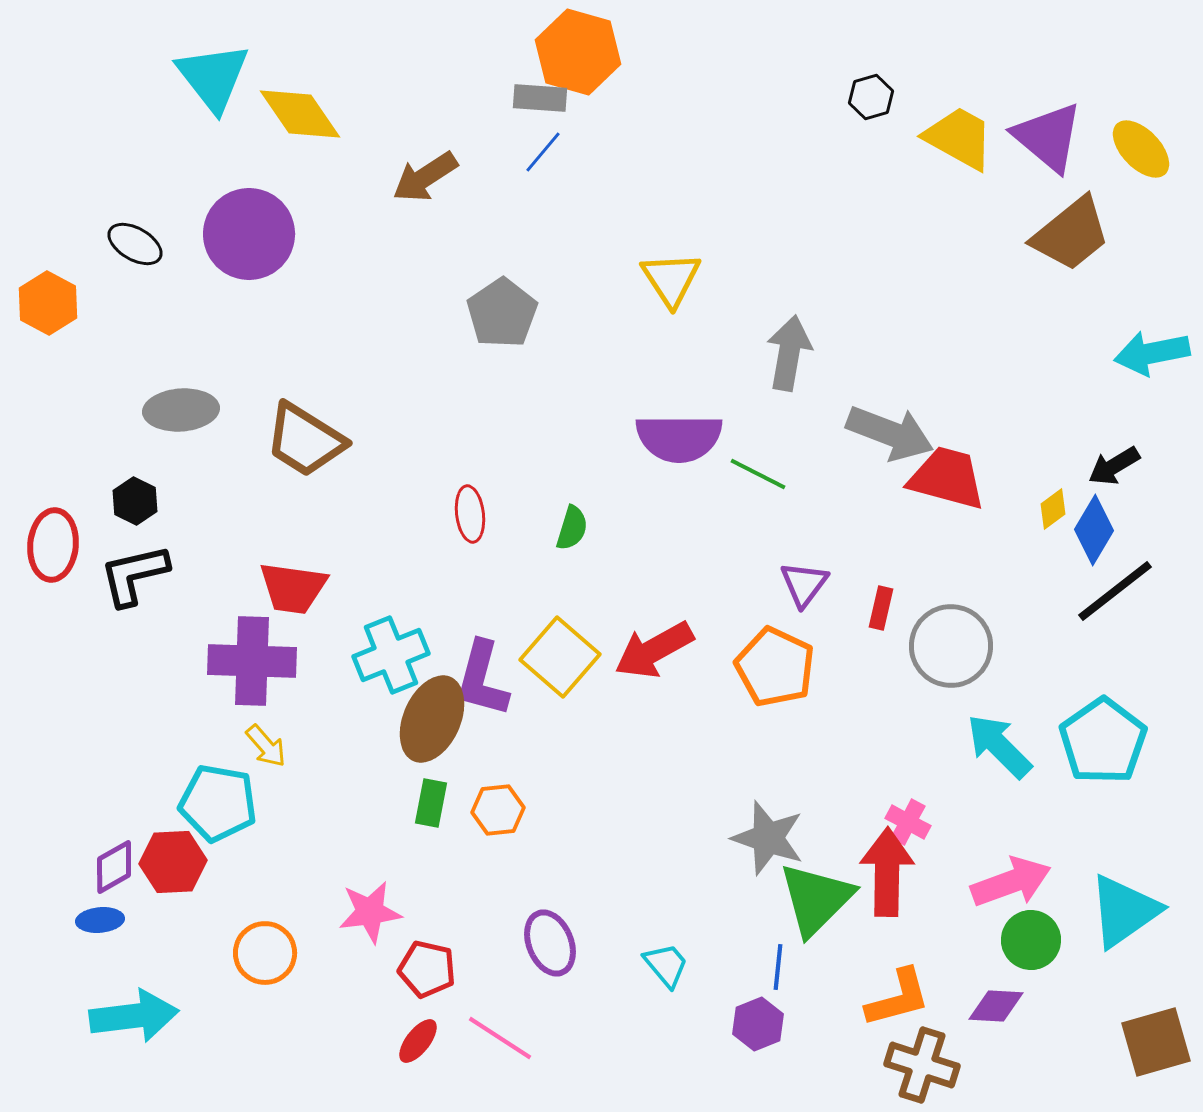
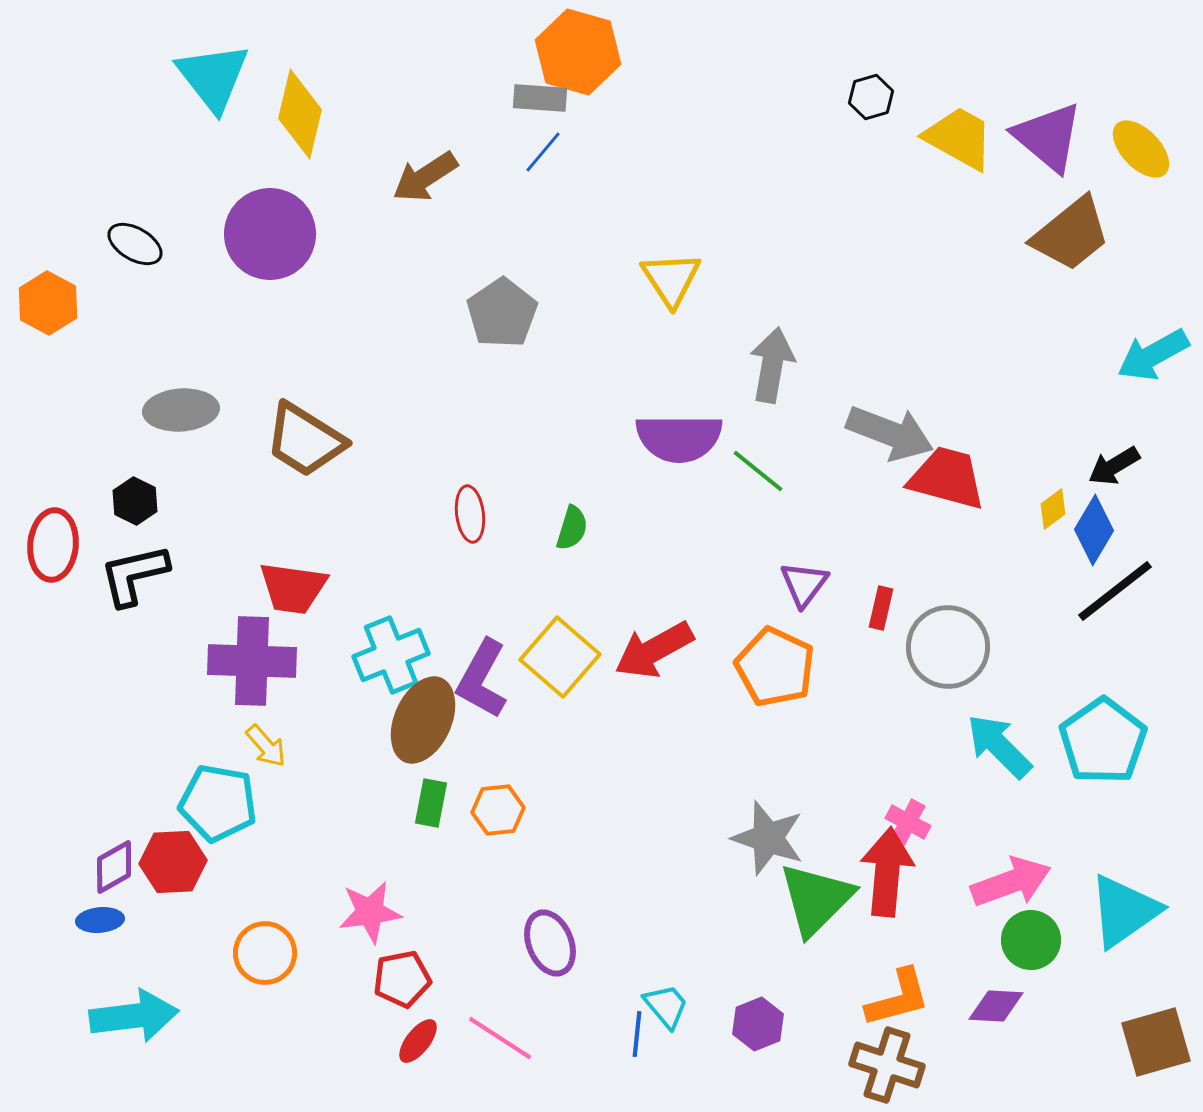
yellow diamond at (300, 114): rotated 48 degrees clockwise
purple circle at (249, 234): moved 21 px right
gray arrow at (789, 353): moved 17 px left, 12 px down
cyan arrow at (1152, 353): moved 1 px right, 2 px down; rotated 18 degrees counterclockwise
green line at (758, 474): moved 3 px up; rotated 12 degrees clockwise
gray circle at (951, 646): moved 3 px left, 1 px down
purple L-shape at (482, 679): rotated 14 degrees clockwise
brown ellipse at (432, 719): moved 9 px left, 1 px down
red arrow at (887, 872): rotated 4 degrees clockwise
cyan trapezoid at (666, 965): moved 41 px down
blue line at (778, 967): moved 141 px left, 67 px down
red pentagon at (427, 969): moved 25 px left, 10 px down; rotated 24 degrees counterclockwise
brown cross at (922, 1065): moved 35 px left
